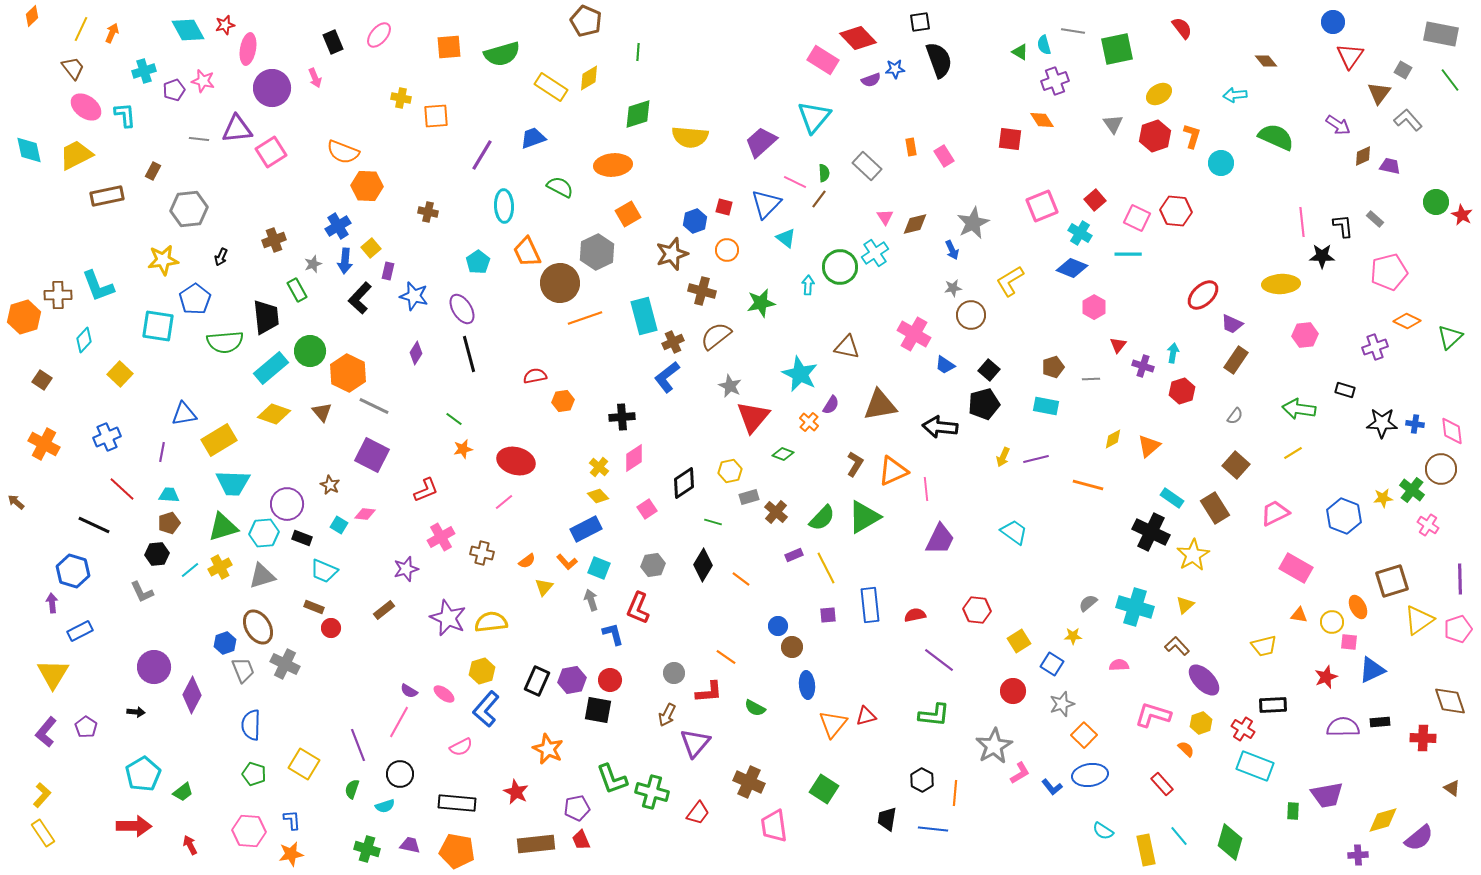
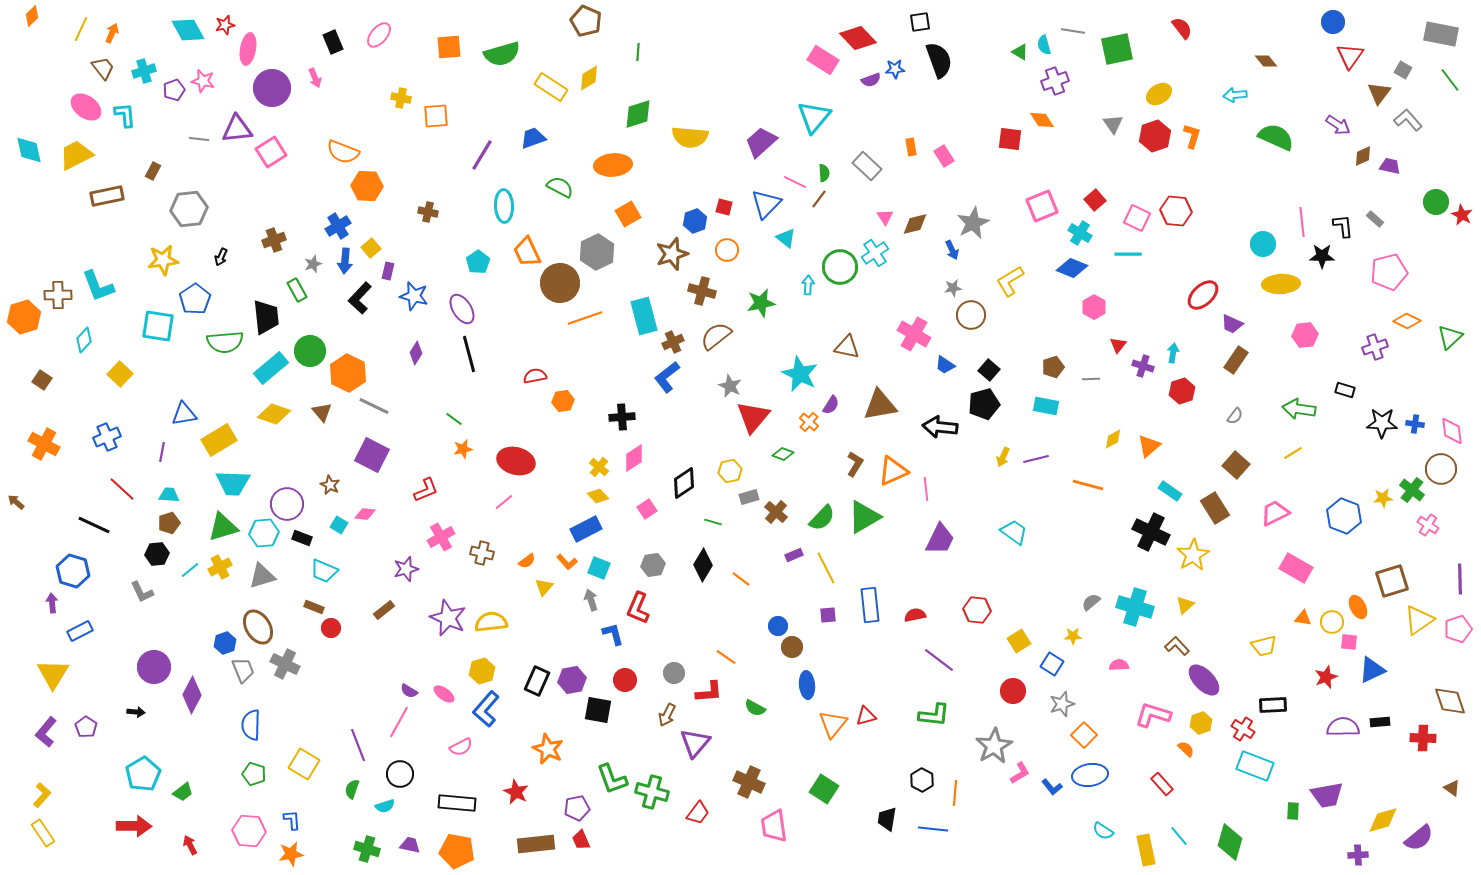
brown trapezoid at (73, 68): moved 30 px right
cyan circle at (1221, 163): moved 42 px right, 81 px down
cyan rectangle at (1172, 498): moved 2 px left, 7 px up
gray semicircle at (1088, 603): moved 3 px right, 1 px up
orange triangle at (1299, 615): moved 4 px right, 3 px down
red circle at (610, 680): moved 15 px right
